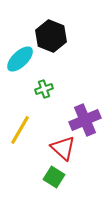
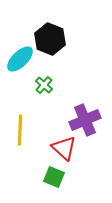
black hexagon: moved 1 px left, 3 px down
green cross: moved 4 px up; rotated 30 degrees counterclockwise
yellow line: rotated 28 degrees counterclockwise
red triangle: moved 1 px right
green square: rotated 10 degrees counterclockwise
